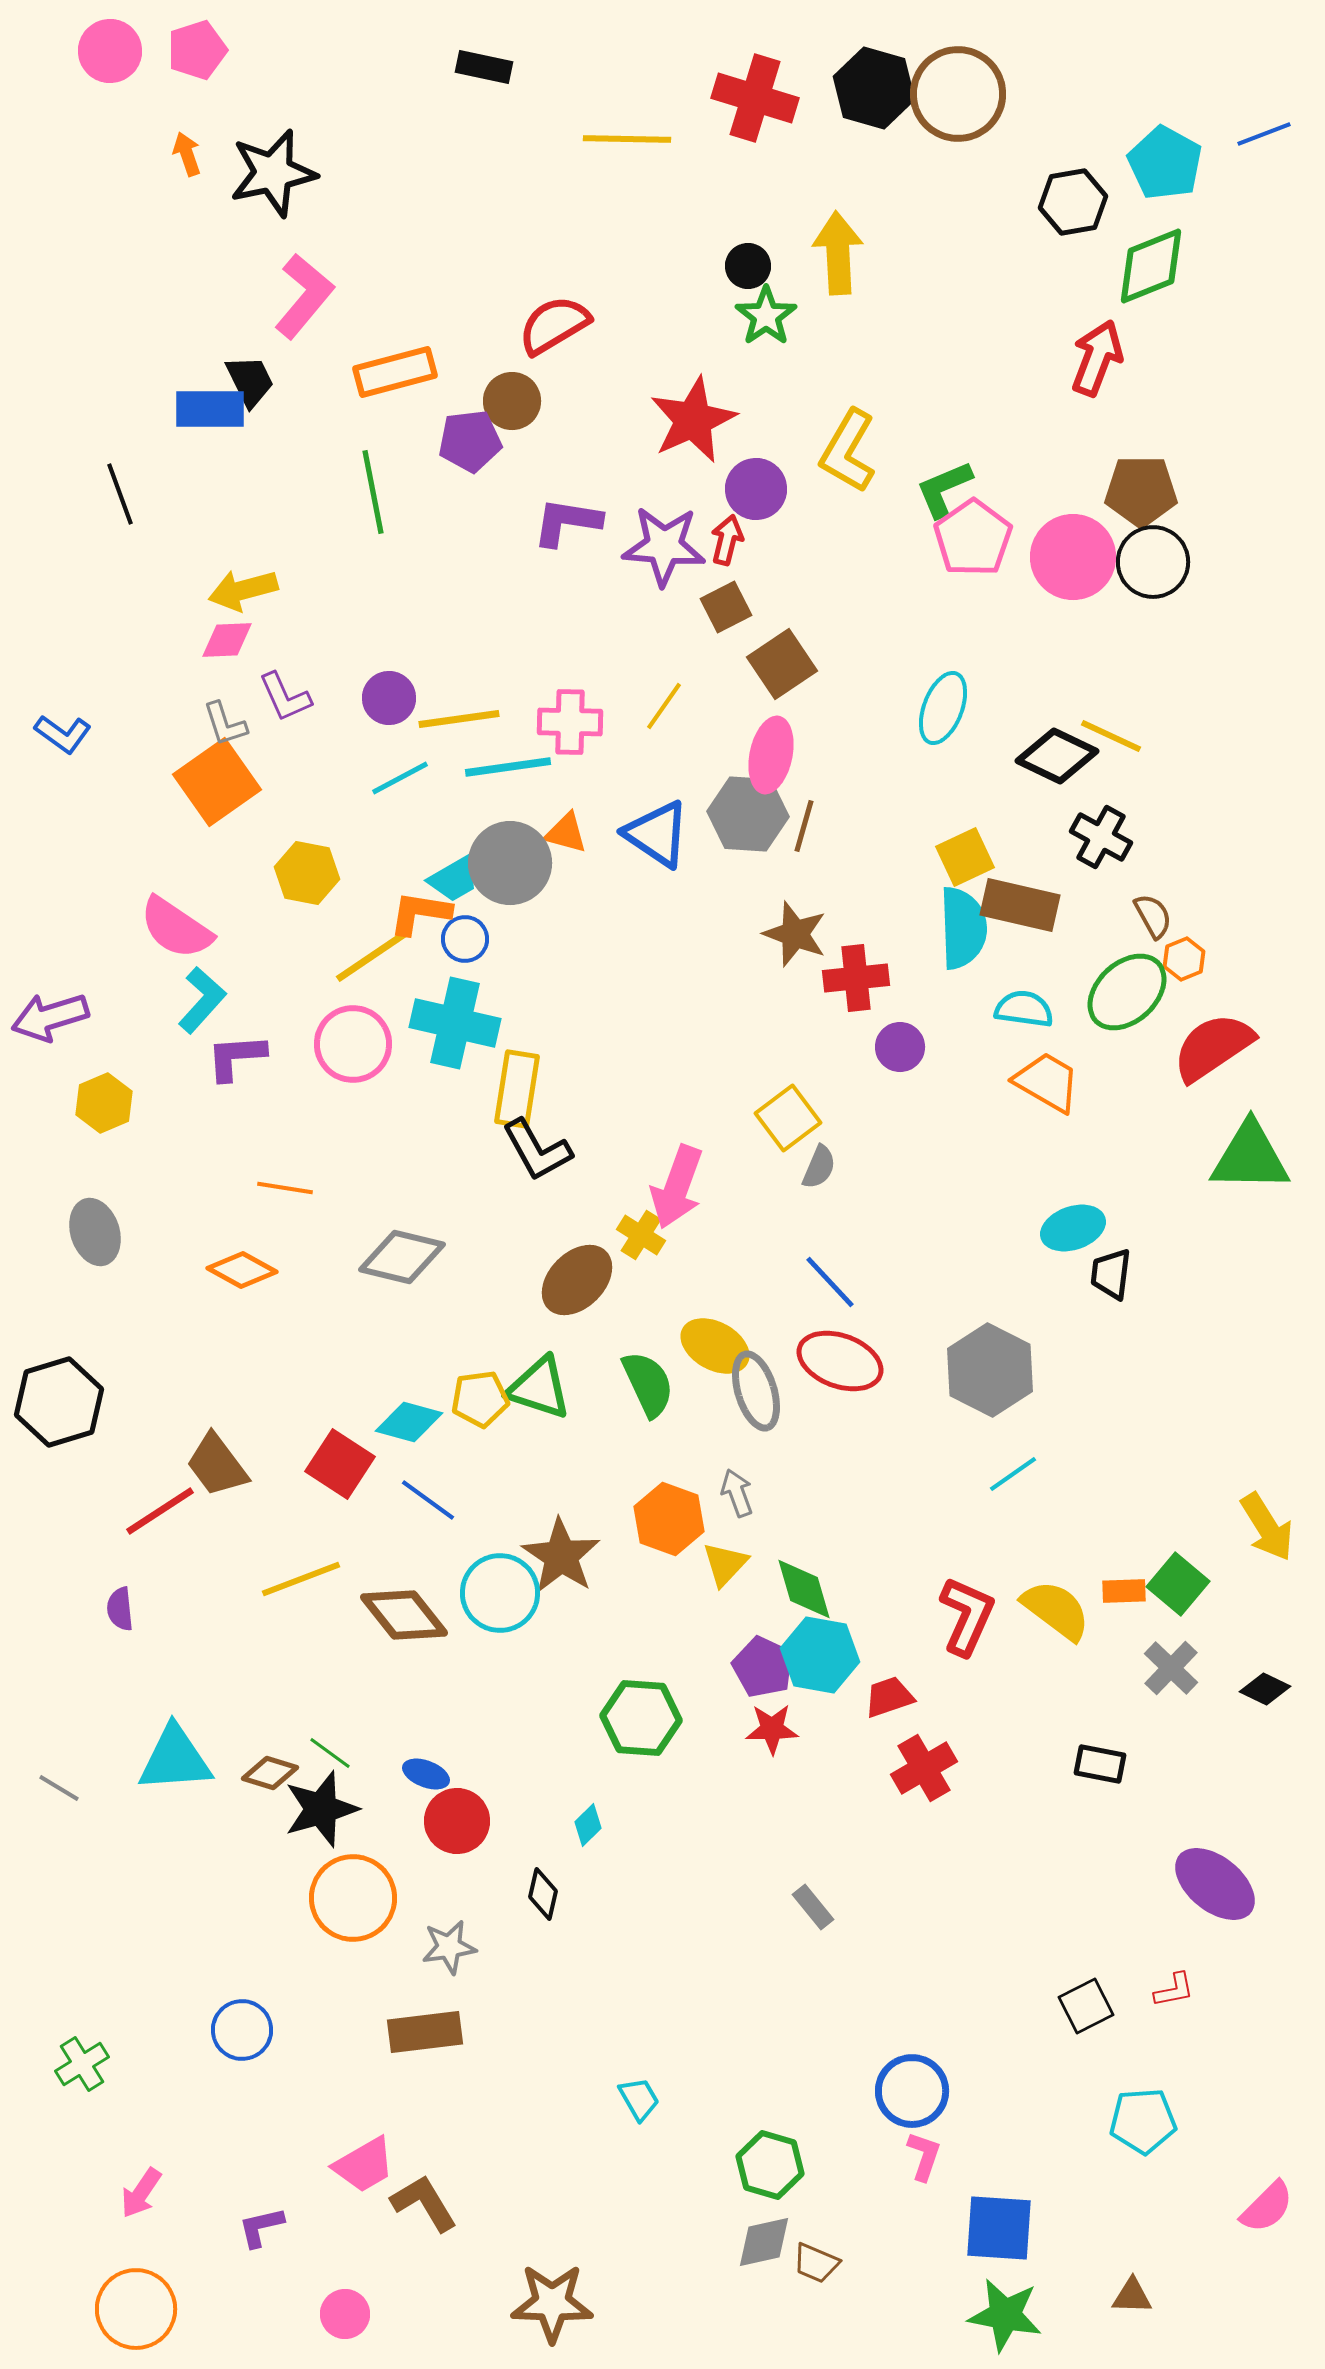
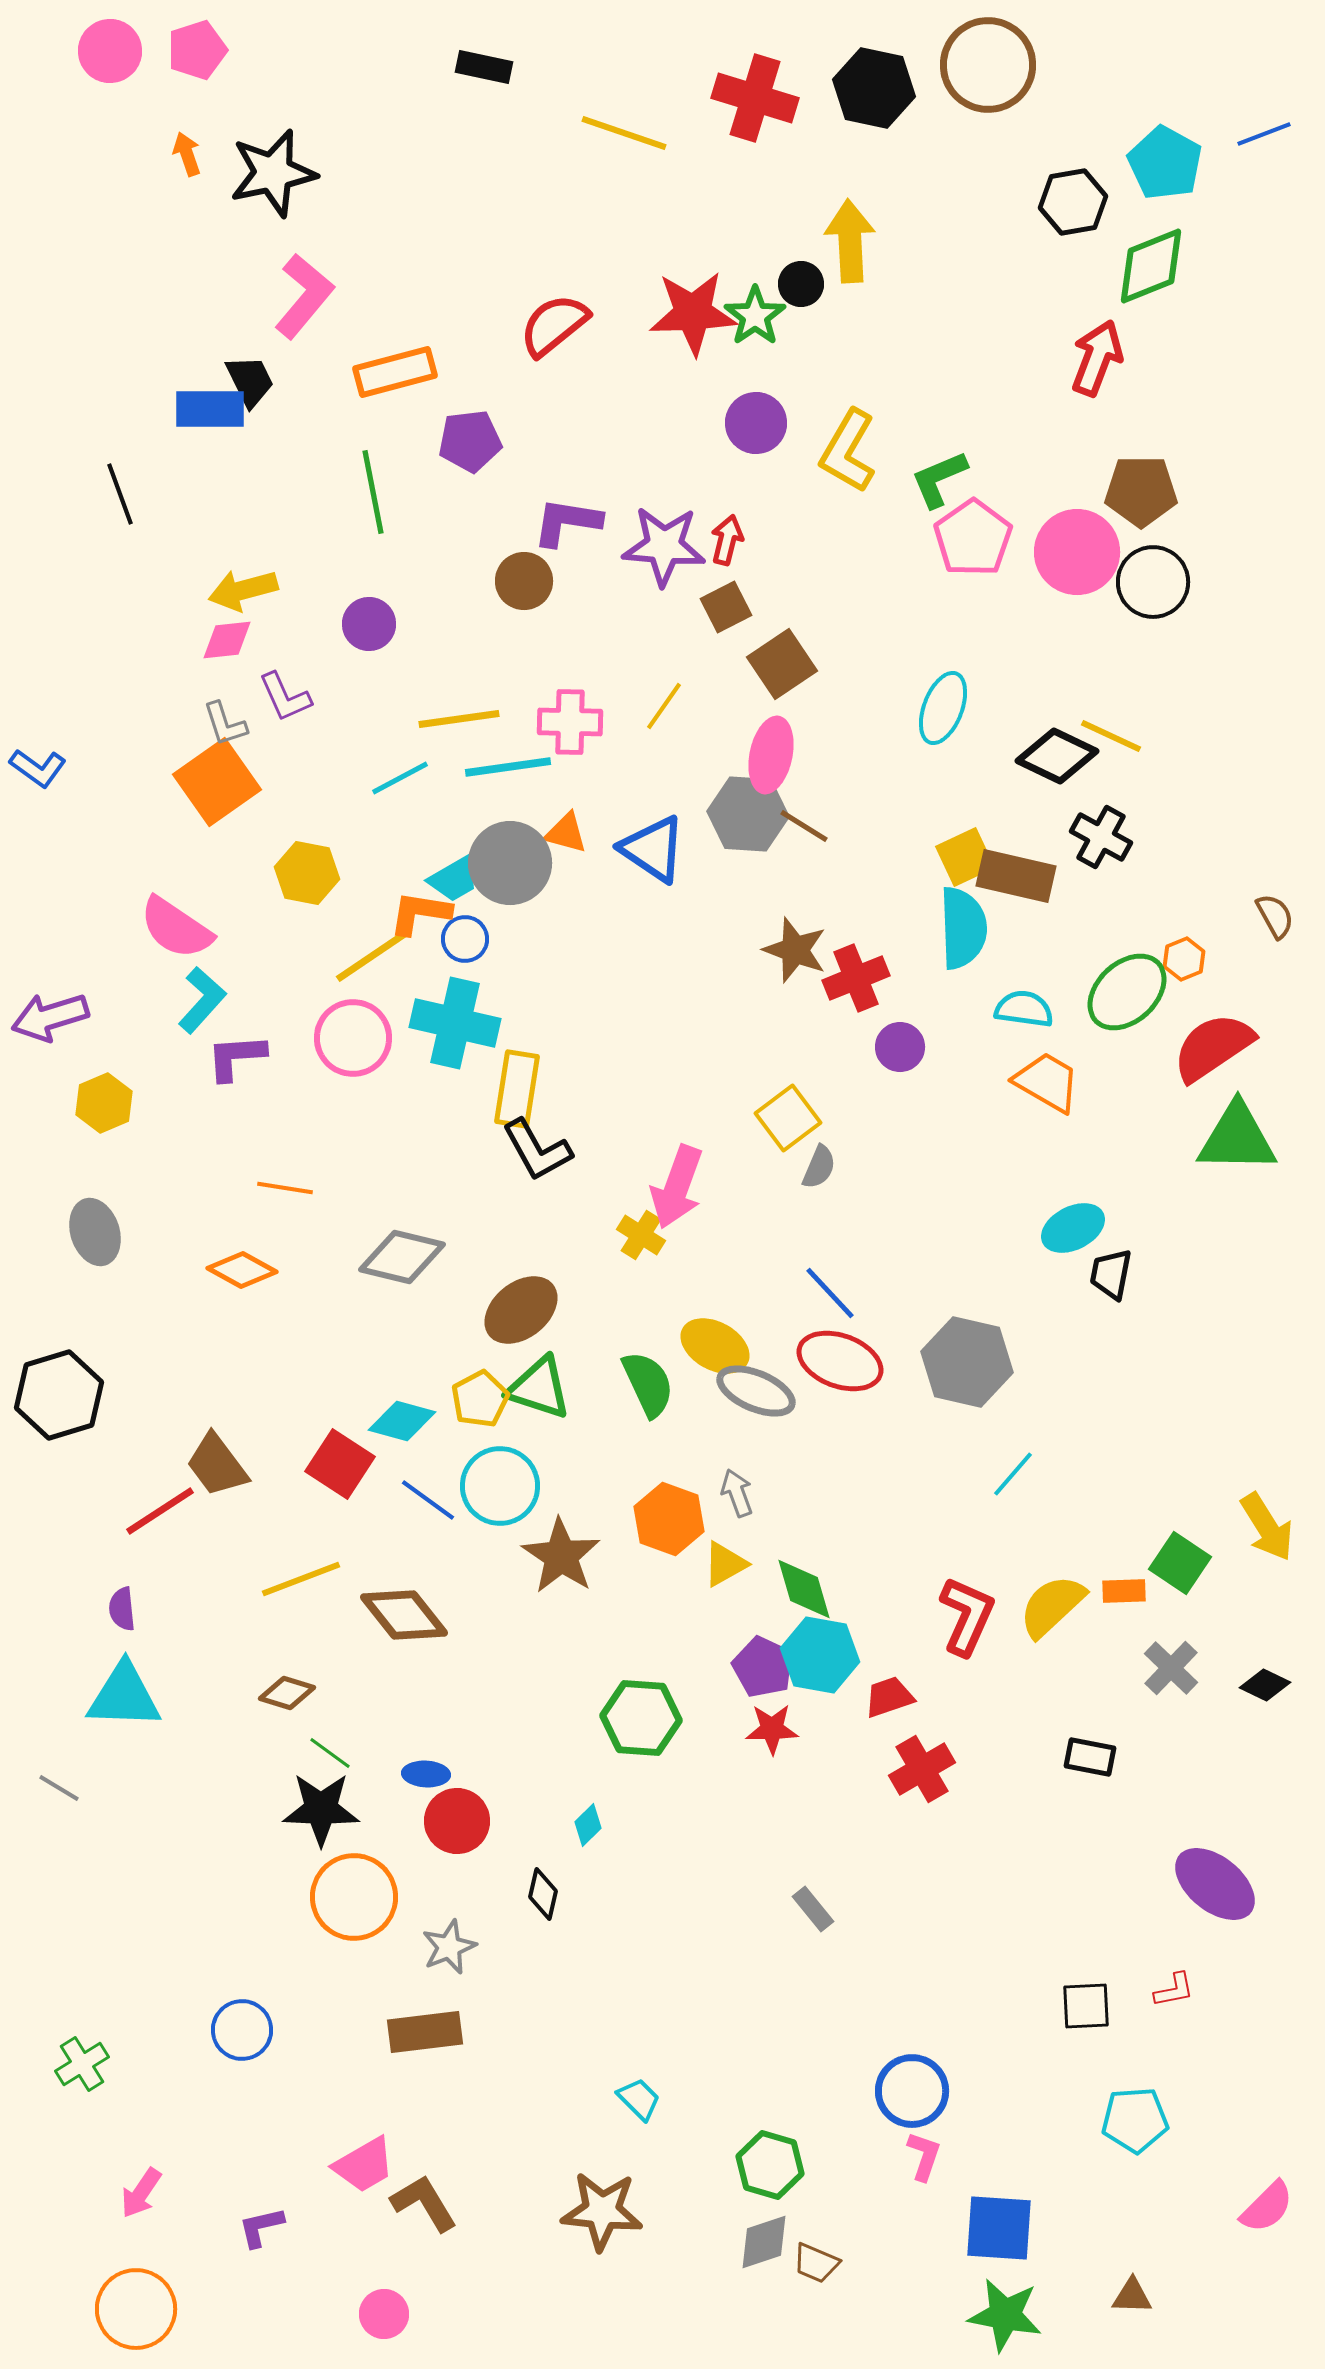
black hexagon at (874, 88): rotated 4 degrees counterclockwise
brown circle at (958, 94): moved 30 px right, 29 px up
yellow line at (627, 139): moved 3 px left, 6 px up; rotated 18 degrees clockwise
yellow arrow at (838, 253): moved 12 px right, 12 px up
black circle at (748, 266): moved 53 px right, 18 px down
green star at (766, 316): moved 11 px left
red semicircle at (554, 325): rotated 8 degrees counterclockwise
brown circle at (512, 401): moved 12 px right, 180 px down
red star at (693, 420): moved 107 px up; rotated 22 degrees clockwise
purple circle at (756, 489): moved 66 px up
green L-shape at (944, 489): moved 5 px left, 10 px up
pink circle at (1073, 557): moved 4 px right, 5 px up
black circle at (1153, 562): moved 20 px down
pink diamond at (227, 640): rotated 4 degrees counterclockwise
purple circle at (389, 698): moved 20 px left, 74 px up
blue L-shape at (63, 734): moved 25 px left, 34 px down
brown line at (804, 826): rotated 74 degrees counterclockwise
blue triangle at (657, 834): moved 4 px left, 15 px down
brown rectangle at (1020, 905): moved 4 px left, 29 px up
brown semicircle at (1153, 916): moved 122 px right
brown star at (795, 934): moved 16 px down
red cross at (856, 978): rotated 16 degrees counterclockwise
pink circle at (353, 1044): moved 6 px up
green triangle at (1250, 1157): moved 13 px left, 19 px up
cyan ellipse at (1073, 1228): rotated 8 degrees counterclockwise
black trapezoid at (1111, 1274): rotated 4 degrees clockwise
brown ellipse at (577, 1280): moved 56 px left, 30 px down; rotated 6 degrees clockwise
blue line at (830, 1282): moved 11 px down
gray hexagon at (990, 1370): moved 23 px left, 8 px up; rotated 14 degrees counterclockwise
gray ellipse at (756, 1391): rotated 50 degrees counterclockwise
yellow pentagon at (480, 1399): rotated 20 degrees counterclockwise
black hexagon at (59, 1402): moved 7 px up
cyan diamond at (409, 1422): moved 7 px left, 1 px up
cyan line at (1013, 1474): rotated 14 degrees counterclockwise
yellow triangle at (725, 1564): rotated 18 degrees clockwise
green square at (1178, 1584): moved 2 px right, 21 px up; rotated 6 degrees counterclockwise
cyan circle at (500, 1593): moved 107 px up
purple semicircle at (120, 1609): moved 2 px right
yellow semicircle at (1056, 1610): moved 4 px left, 4 px up; rotated 80 degrees counterclockwise
black diamond at (1265, 1689): moved 4 px up
cyan triangle at (175, 1759): moved 51 px left, 63 px up; rotated 6 degrees clockwise
black rectangle at (1100, 1764): moved 10 px left, 7 px up
red cross at (924, 1768): moved 2 px left, 1 px down
brown diamond at (270, 1773): moved 17 px right, 80 px up
blue ellipse at (426, 1774): rotated 18 degrees counterclockwise
black star at (321, 1809): rotated 18 degrees clockwise
orange circle at (353, 1898): moved 1 px right, 1 px up
gray rectangle at (813, 1907): moved 2 px down
gray star at (449, 1947): rotated 14 degrees counterclockwise
black square at (1086, 2006): rotated 24 degrees clockwise
cyan trapezoid at (639, 2099): rotated 15 degrees counterclockwise
cyan pentagon at (1143, 2121): moved 8 px left, 1 px up
gray diamond at (764, 2242): rotated 6 degrees counterclockwise
brown star at (552, 2303): moved 50 px right, 92 px up; rotated 4 degrees clockwise
pink circle at (345, 2314): moved 39 px right
